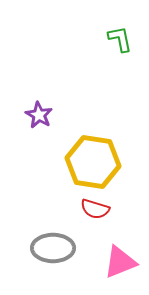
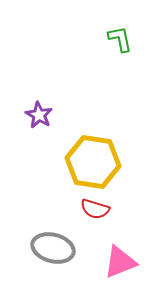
gray ellipse: rotated 15 degrees clockwise
